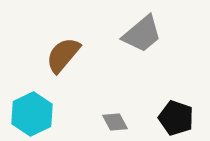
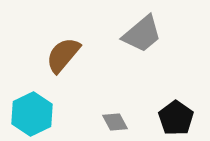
black pentagon: rotated 16 degrees clockwise
